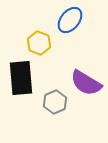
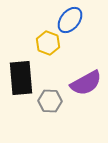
yellow hexagon: moved 9 px right
purple semicircle: rotated 60 degrees counterclockwise
gray hexagon: moved 5 px left, 1 px up; rotated 25 degrees clockwise
